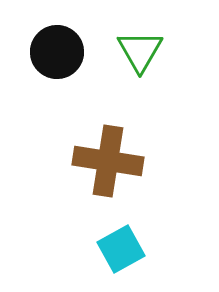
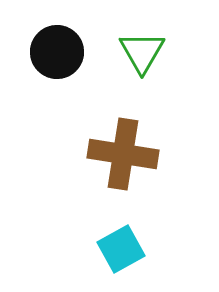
green triangle: moved 2 px right, 1 px down
brown cross: moved 15 px right, 7 px up
